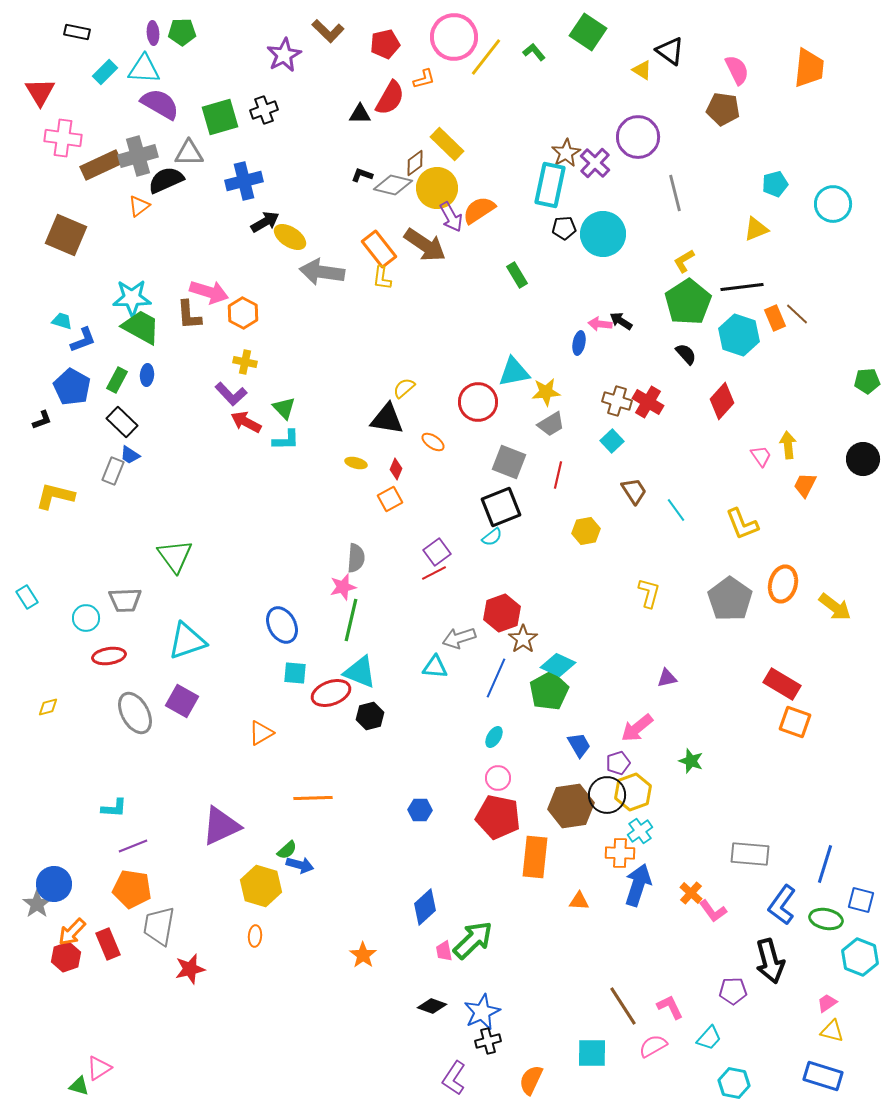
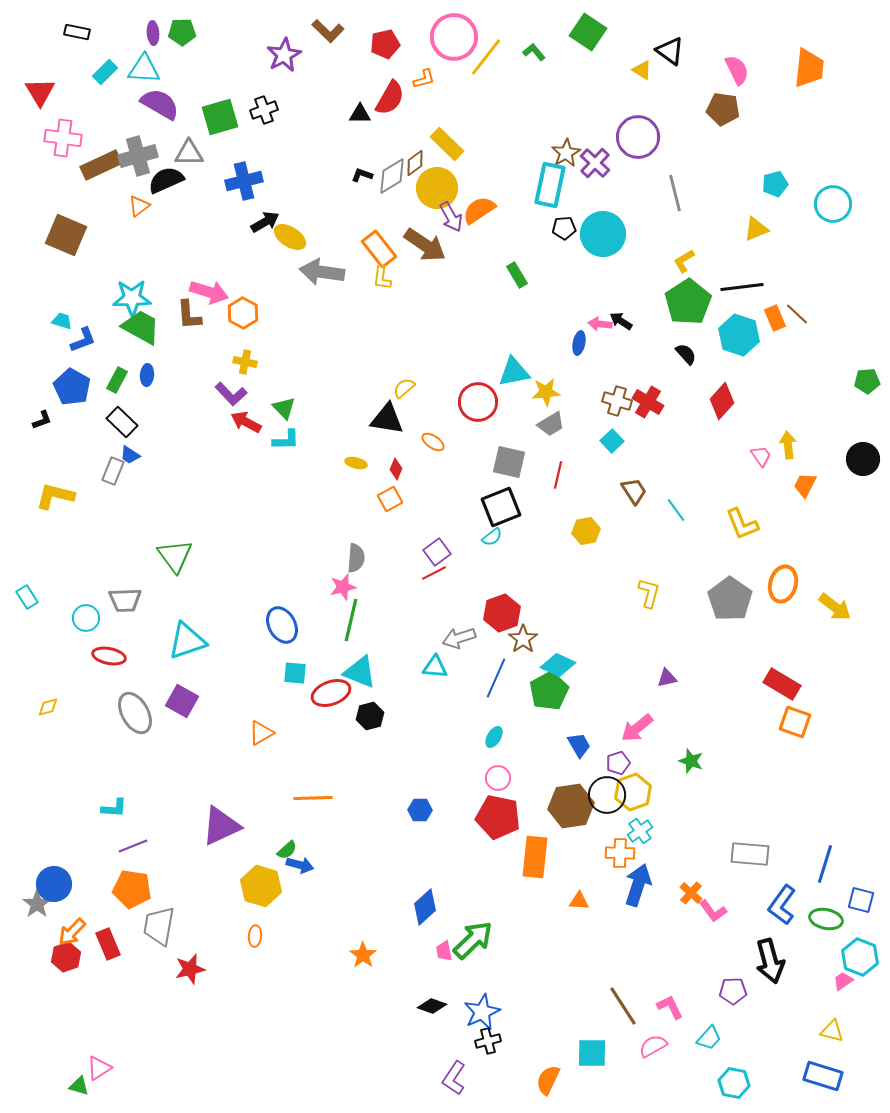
gray diamond at (393, 185): moved 1 px left, 9 px up; rotated 45 degrees counterclockwise
gray square at (509, 462): rotated 8 degrees counterclockwise
red ellipse at (109, 656): rotated 20 degrees clockwise
pink trapezoid at (827, 1003): moved 16 px right, 22 px up
orange semicircle at (531, 1080): moved 17 px right
